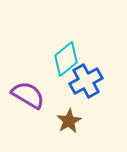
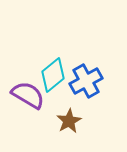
cyan diamond: moved 13 px left, 16 px down
